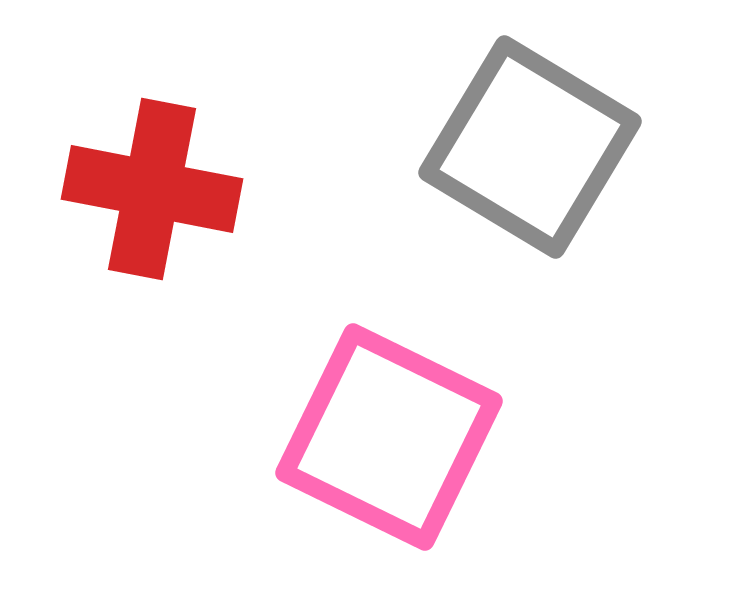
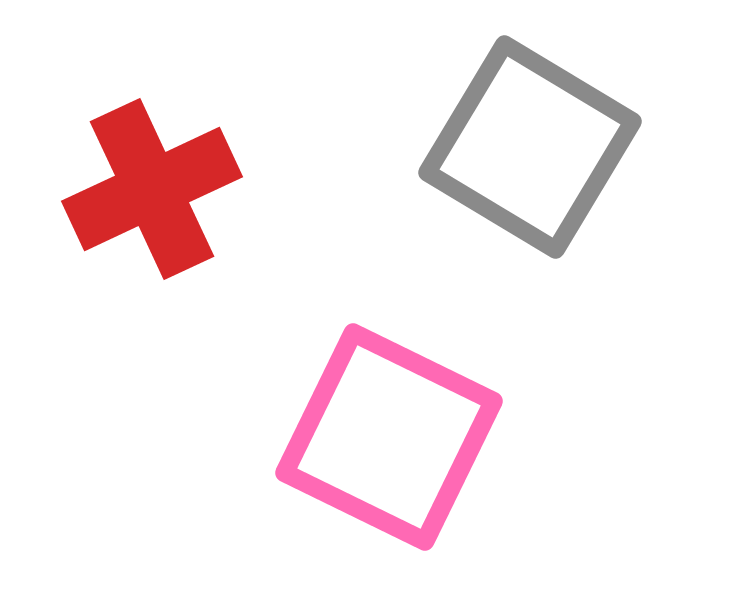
red cross: rotated 36 degrees counterclockwise
